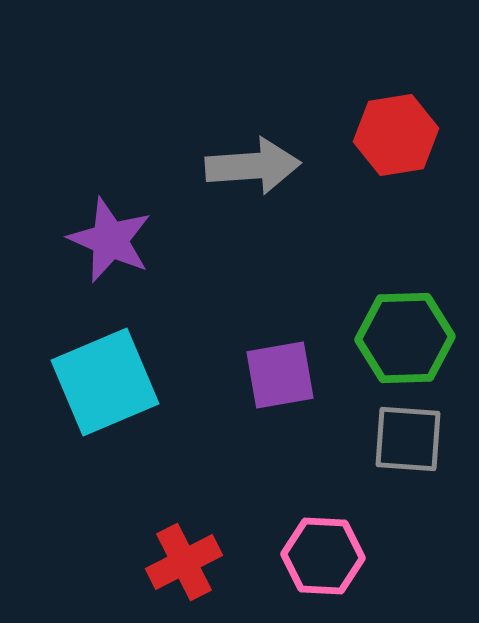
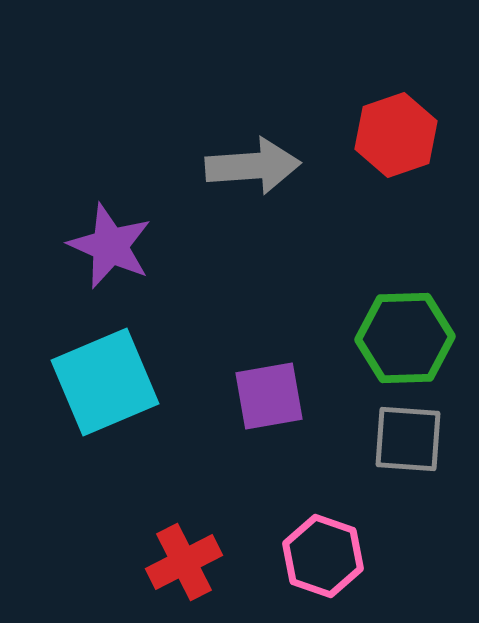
red hexagon: rotated 10 degrees counterclockwise
purple star: moved 6 px down
purple square: moved 11 px left, 21 px down
pink hexagon: rotated 16 degrees clockwise
